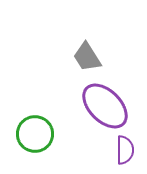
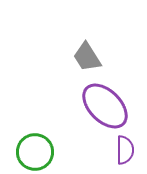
green circle: moved 18 px down
